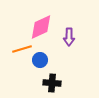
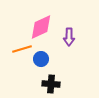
blue circle: moved 1 px right, 1 px up
black cross: moved 1 px left, 1 px down
